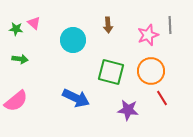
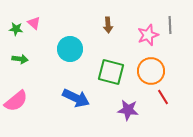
cyan circle: moved 3 px left, 9 px down
red line: moved 1 px right, 1 px up
